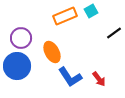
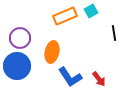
black line: rotated 63 degrees counterclockwise
purple circle: moved 1 px left
orange ellipse: rotated 40 degrees clockwise
